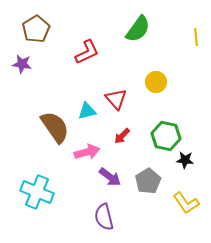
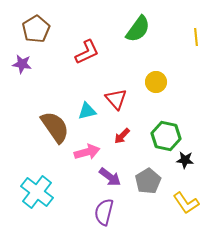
cyan cross: rotated 16 degrees clockwise
purple semicircle: moved 5 px up; rotated 28 degrees clockwise
